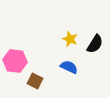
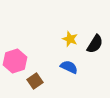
pink hexagon: rotated 25 degrees counterclockwise
brown square: rotated 28 degrees clockwise
